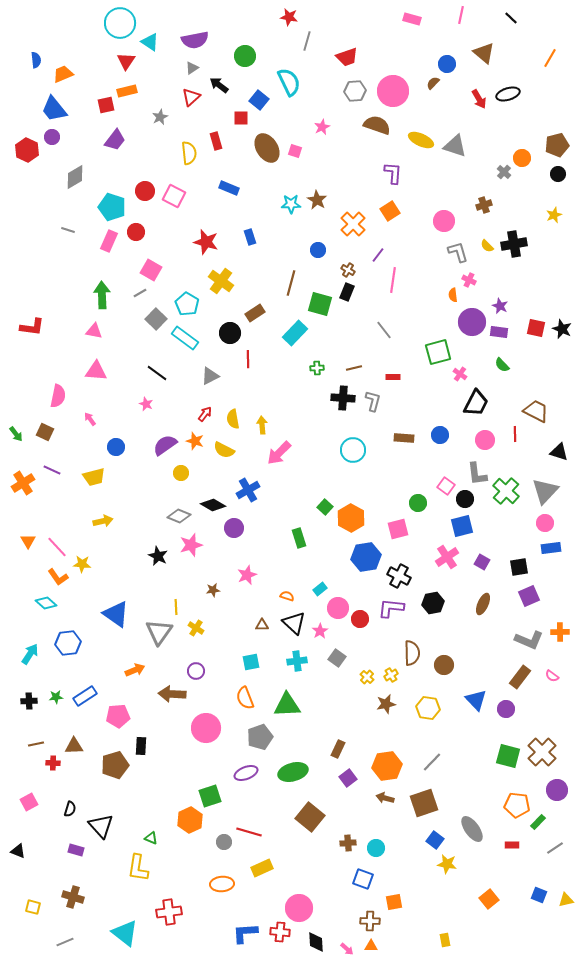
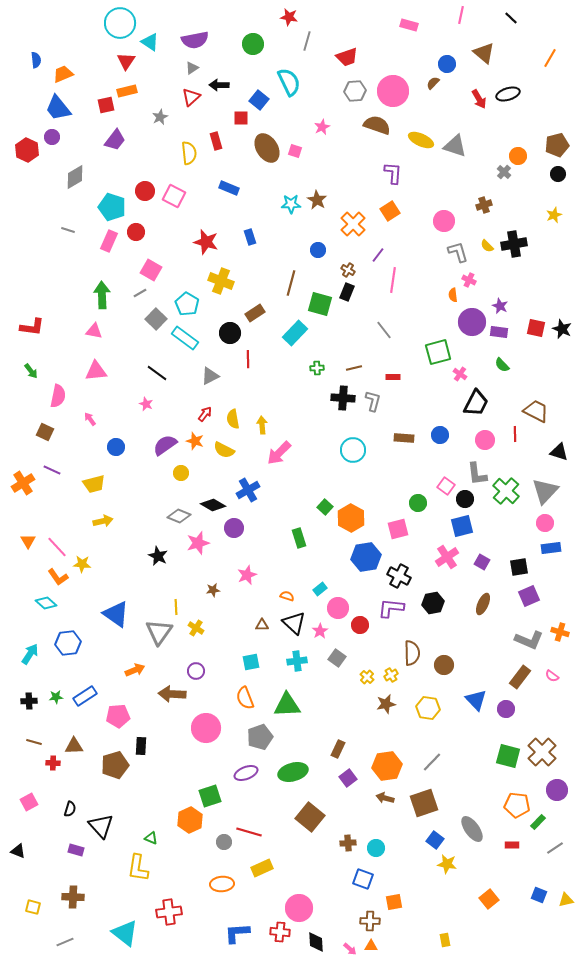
pink rectangle at (412, 19): moved 3 px left, 6 px down
green circle at (245, 56): moved 8 px right, 12 px up
black arrow at (219, 85): rotated 36 degrees counterclockwise
blue trapezoid at (54, 109): moved 4 px right, 1 px up
orange circle at (522, 158): moved 4 px left, 2 px up
yellow cross at (221, 281): rotated 15 degrees counterclockwise
pink triangle at (96, 371): rotated 10 degrees counterclockwise
green arrow at (16, 434): moved 15 px right, 63 px up
yellow trapezoid at (94, 477): moved 7 px down
pink star at (191, 545): moved 7 px right, 2 px up
red circle at (360, 619): moved 6 px down
orange cross at (560, 632): rotated 18 degrees clockwise
brown line at (36, 744): moved 2 px left, 2 px up; rotated 28 degrees clockwise
brown cross at (73, 897): rotated 15 degrees counterclockwise
blue L-shape at (245, 933): moved 8 px left
pink arrow at (347, 949): moved 3 px right
